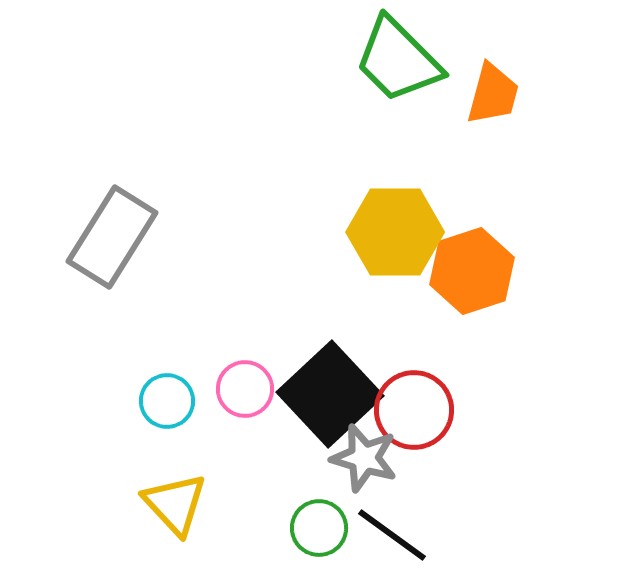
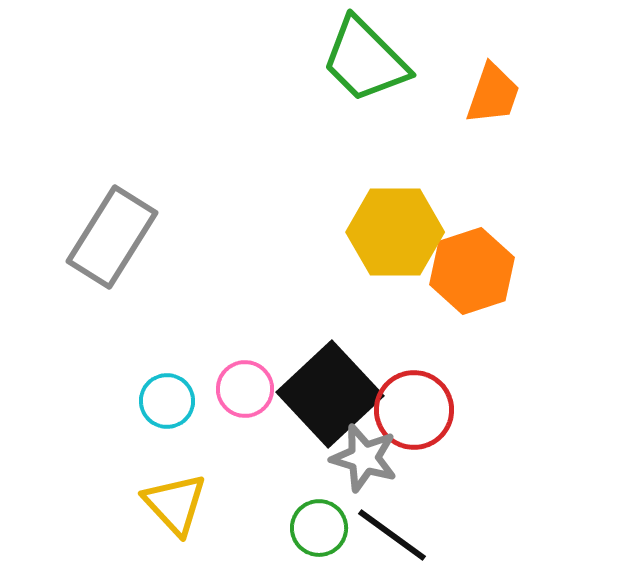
green trapezoid: moved 33 px left
orange trapezoid: rotated 4 degrees clockwise
